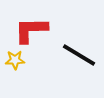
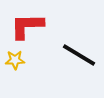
red L-shape: moved 4 px left, 4 px up
